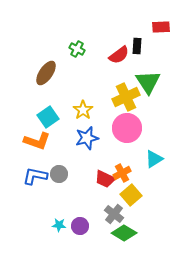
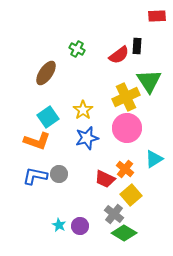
red rectangle: moved 4 px left, 11 px up
green triangle: moved 1 px right, 1 px up
orange cross: moved 3 px right, 4 px up; rotated 24 degrees counterclockwise
cyan star: rotated 24 degrees clockwise
